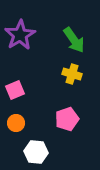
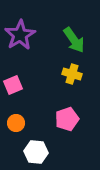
pink square: moved 2 px left, 5 px up
